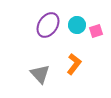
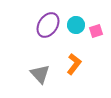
cyan circle: moved 1 px left
